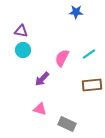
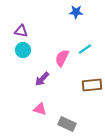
cyan line: moved 4 px left, 5 px up
